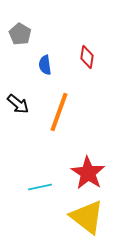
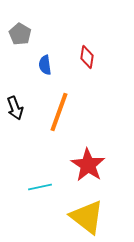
black arrow: moved 3 px left, 4 px down; rotated 30 degrees clockwise
red star: moved 8 px up
